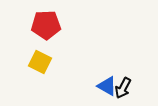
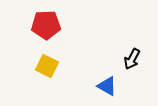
yellow square: moved 7 px right, 4 px down
black arrow: moved 9 px right, 29 px up
